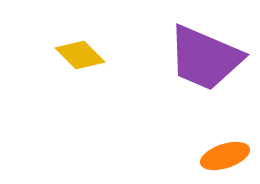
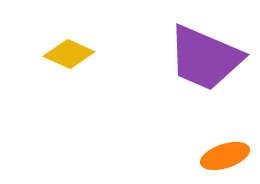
yellow diamond: moved 11 px left, 1 px up; rotated 21 degrees counterclockwise
